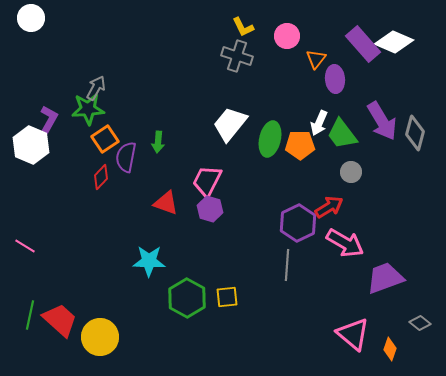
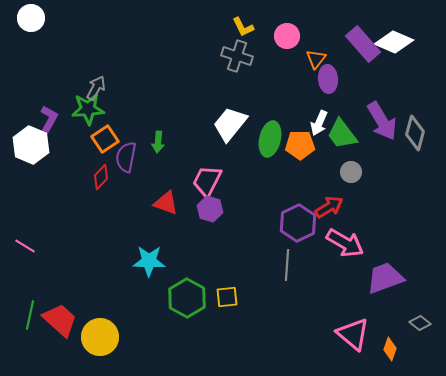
purple ellipse at (335, 79): moved 7 px left
